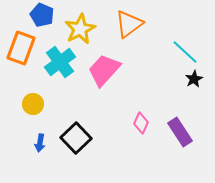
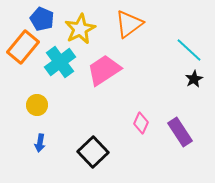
blue pentagon: moved 4 px down
orange rectangle: moved 2 px right, 1 px up; rotated 20 degrees clockwise
cyan line: moved 4 px right, 2 px up
pink trapezoid: rotated 15 degrees clockwise
yellow circle: moved 4 px right, 1 px down
black square: moved 17 px right, 14 px down
